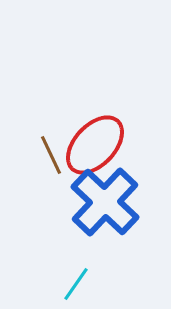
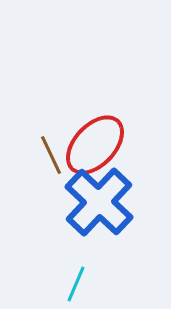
blue cross: moved 6 px left
cyan line: rotated 12 degrees counterclockwise
